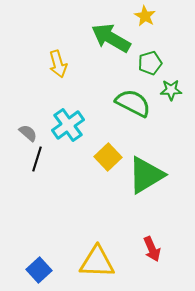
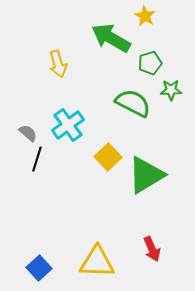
blue square: moved 2 px up
